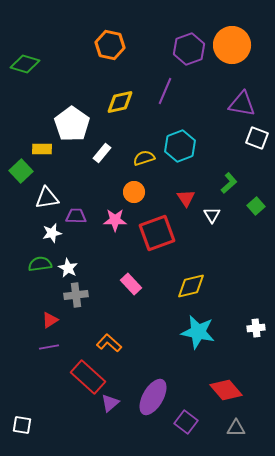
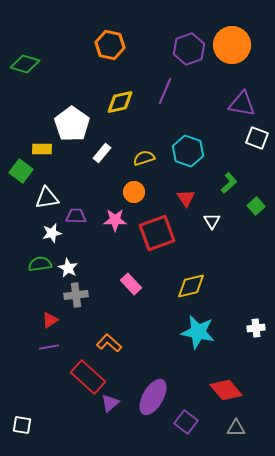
cyan hexagon at (180, 146): moved 8 px right, 5 px down; rotated 20 degrees counterclockwise
green square at (21, 171): rotated 10 degrees counterclockwise
white triangle at (212, 215): moved 6 px down
